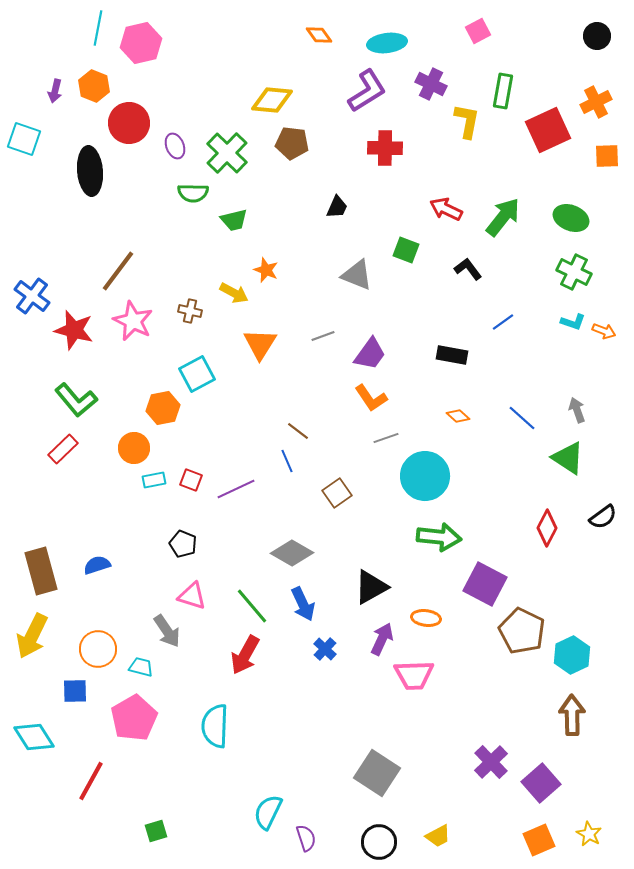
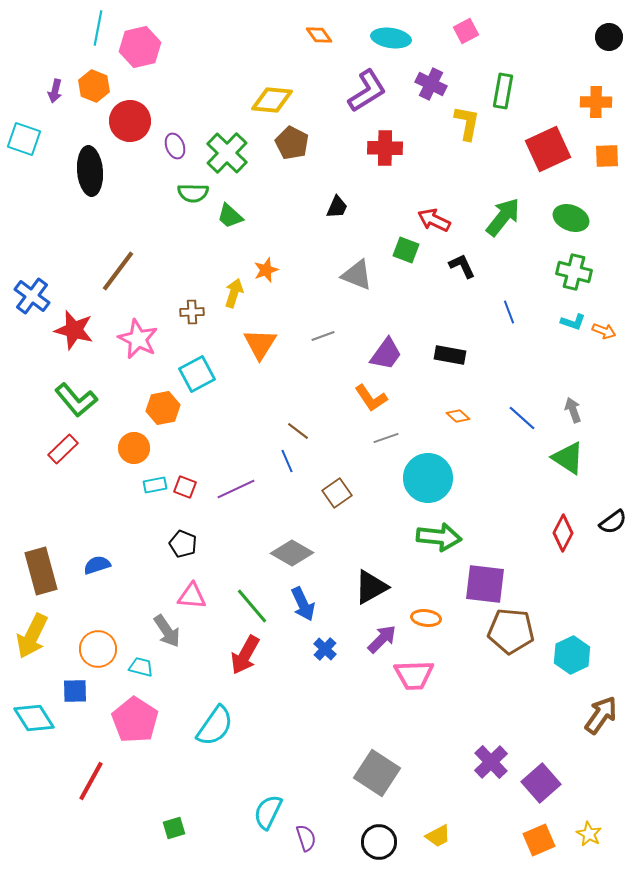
pink square at (478, 31): moved 12 px left
black circle at (597, 36): moved 12 px right, 1 px down
pink hexagon at (141, 43): moved 1 px left, 4 px down
cyan ellipse at (387, 43): moved 4 px right, 5 px up; rotated 15 degrees clockwise
orange cross at (596, 102): rotated 28 degrees clockwise
yellow L-shape at (467, 121): moved 2 px down
red circle at (129, 123): moved 1 px right, 2 px up
red square at (548, 130): moved 19 px down
brown pentagon at (292, 143): rotated 20 degrees clockwise
red arrow at (446, 209): moved 12 px left, 11 px down
green trapezoid at (234, 220): moved 4 px left, 4 px up; rotated 56 degrees clockwise
black L-shape at (468, 269): moved 6 px left, 3 px up; rotated 12 degrees clockwise
orange star at (266, 270): rotated 30 degrees clockwise
green cross at (574, 272): rotated 12 degrees counterclockwise
yellow arrow at (234, 293): rotated 100 degrees counterclockwise
brown cross at (190, 311): moved 2 px right, 1 px down; rotated 15 degrees counterclockwise
pink star at (133, 321): moved 5 px right, 18 px down
blue line at (503, 322): moved 6 px right, 10 px up; rotated 75 degrees counterclockwise
purple trapezoid at (370, 354): moved 16 px right
black rectangle at (452, 355): moved 2 px left
gray arrow at (577, 410): moved 4 px left
cyan circle at (425, 476): moved 3 px right, 2 px down
cyan rectangle at (154, 480): moved 1 px right, 5 px down
red square at (191, 480): moved 6 px left, 7 px down
black semicircle at (603, 517): moved 10 px right, 5 px down
red diamond at (547, 528): moved 16 px right, 5 px down
purple square at (485, 584): rotated 21 degrees counterclockwise
pink triangle at (192, 596): rotated 12 degrees counterclockwise
brown pentagon at (522, 631): moved 11 px left; rotated 21 degrees counterclockwise
purple arrow at (382, 639): rotated 20 degrees clockwise
brown arrow at (572, 715): moved 29 px right; rotated 36 degrees clockwise
pink pentagon at (134, 718): moved 1 px right, 2 px down; rotated 9 degrees counterclockwise
cyan semicircle at (215, 726): rotated 147 degrees counterclockwise
cyan diamond at (34, 737): moved 19 px up
green square at (156, 831): moved 18 px right, 3 px up
